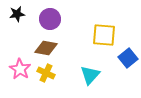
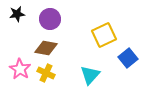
yellow square: rotated 30 degrees counterclockwise
